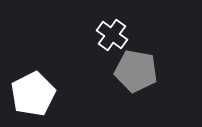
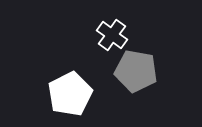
white pentagon: moved 37 px right
